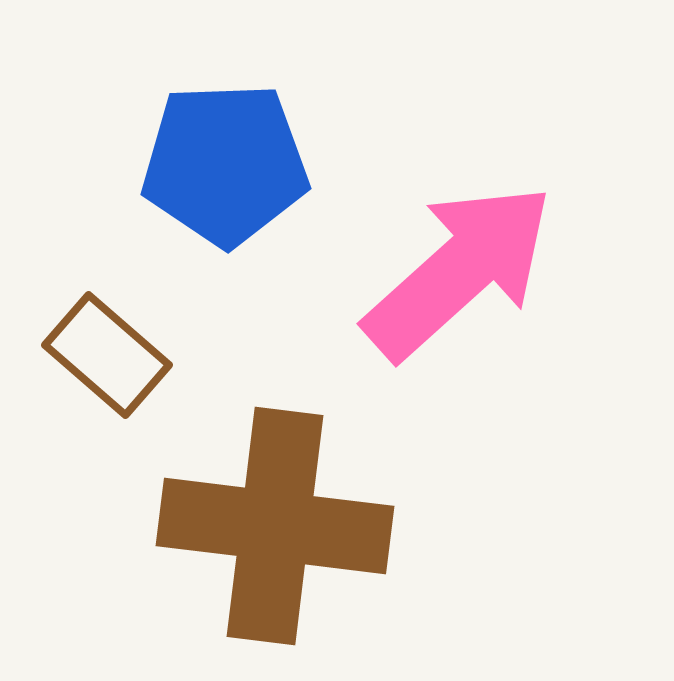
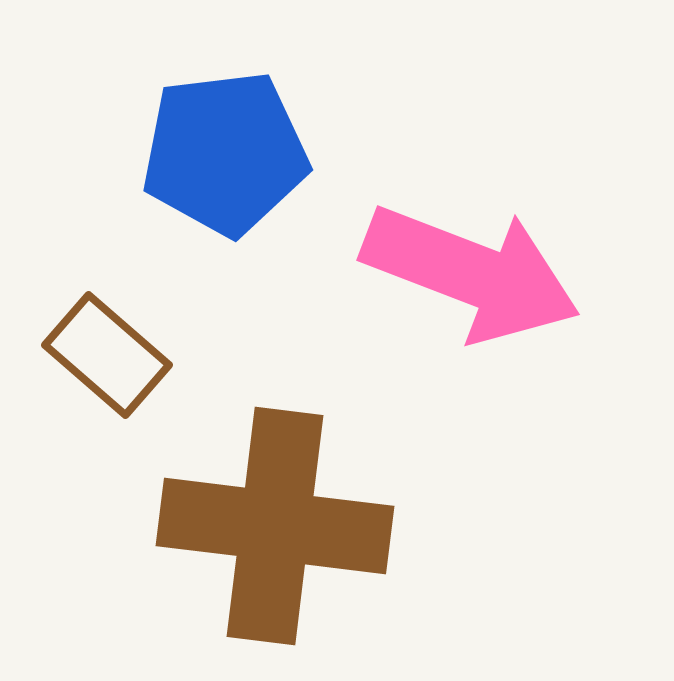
blue pentagon: moved 11 px up; rotated 5 degrees counterclockwise
pink arrow: moved 12 px right, 2 px down; rotated 63 degrees clockwise
